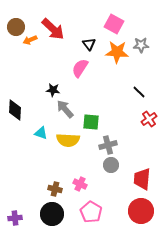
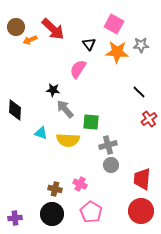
pink semicircle: moved 2 px left, 1 px down
